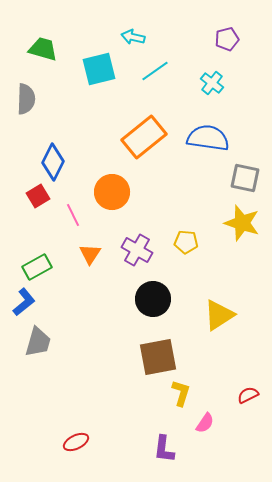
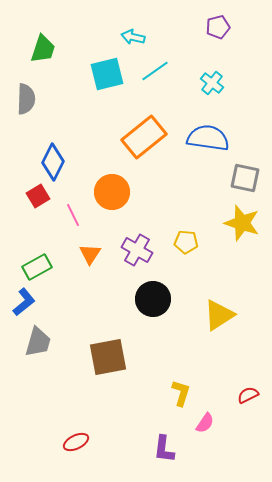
purple pentagon: moved 9 px left, 12 px up
green trapezoid: rotated 92 degrees clockwise
cyan square: moved 8 px right, 5 px down
brown square: moved 50 px left
